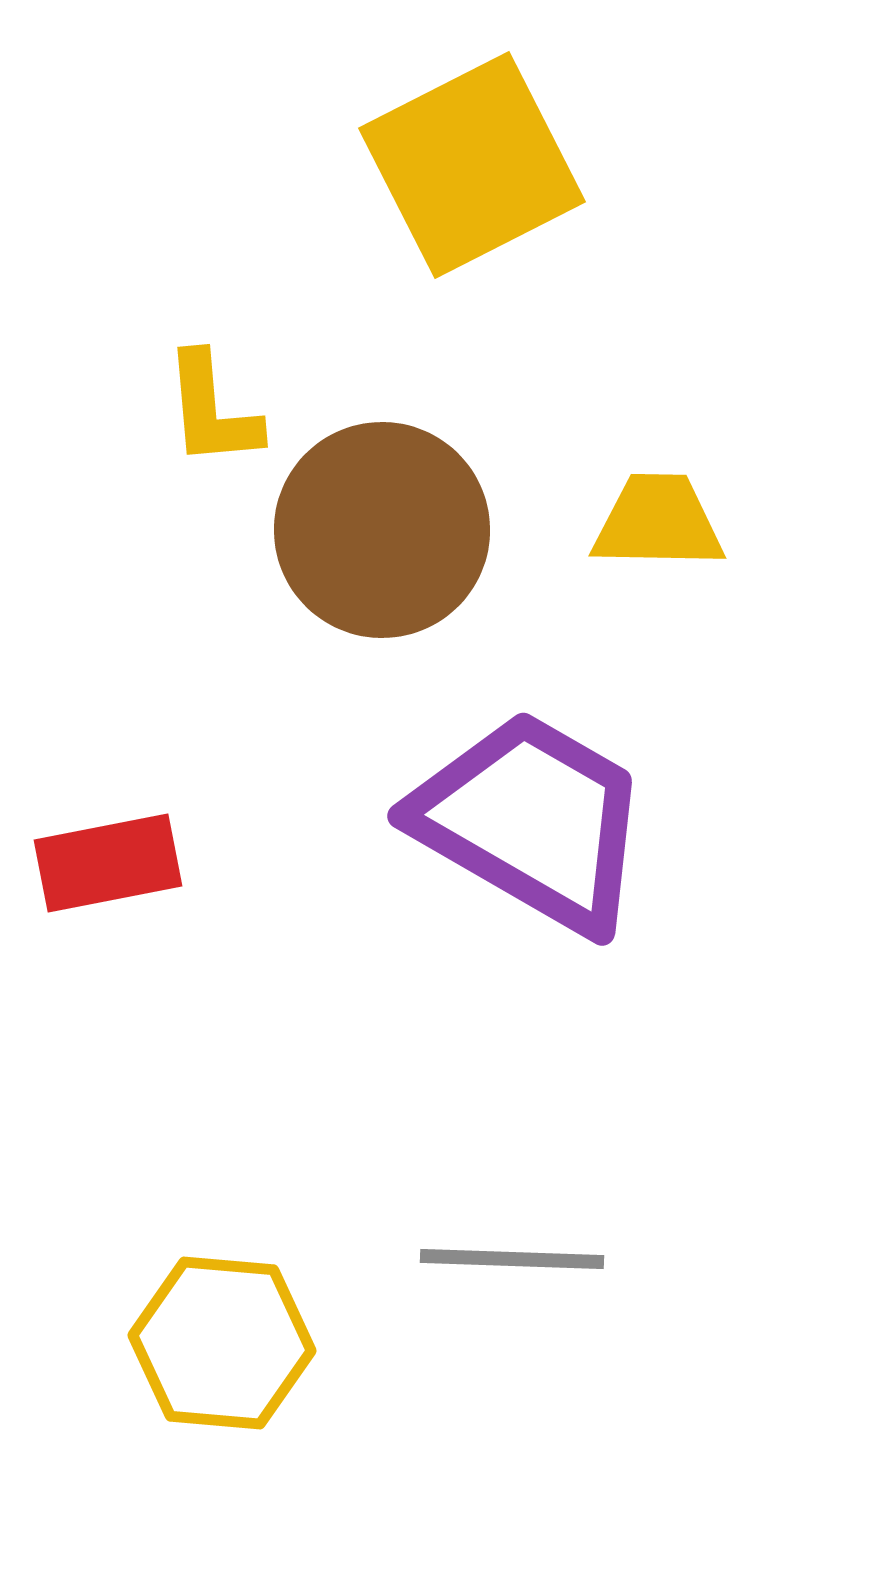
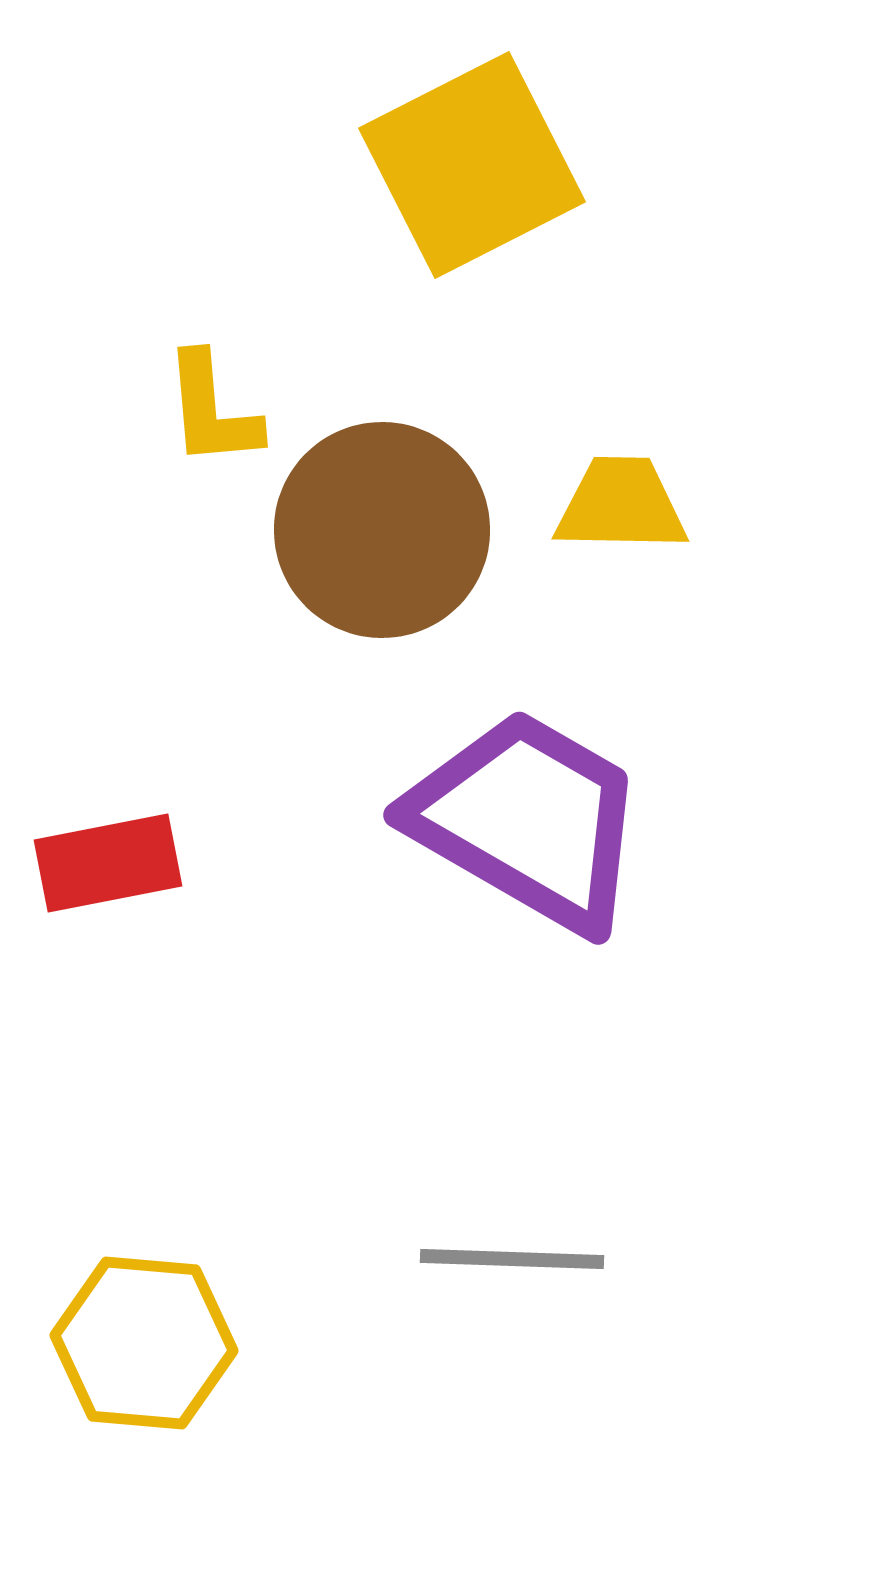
yellow trapezoid: moved 37 px left, 17 px up
purple trapezoid: moved 4 px left, 1 px up
yellow hexagon: moved 78 px left
